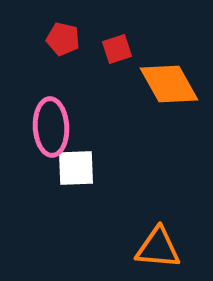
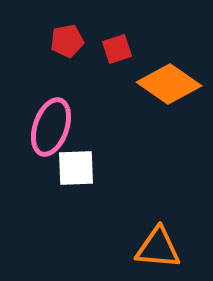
red pentagon: moved 4 px right, 2 px down; rotated 24 degrees counterclockwise
orange diamond: rotated 26 degrees counterclockwise
pink ellipse: rotated 22 degrees clockwise
